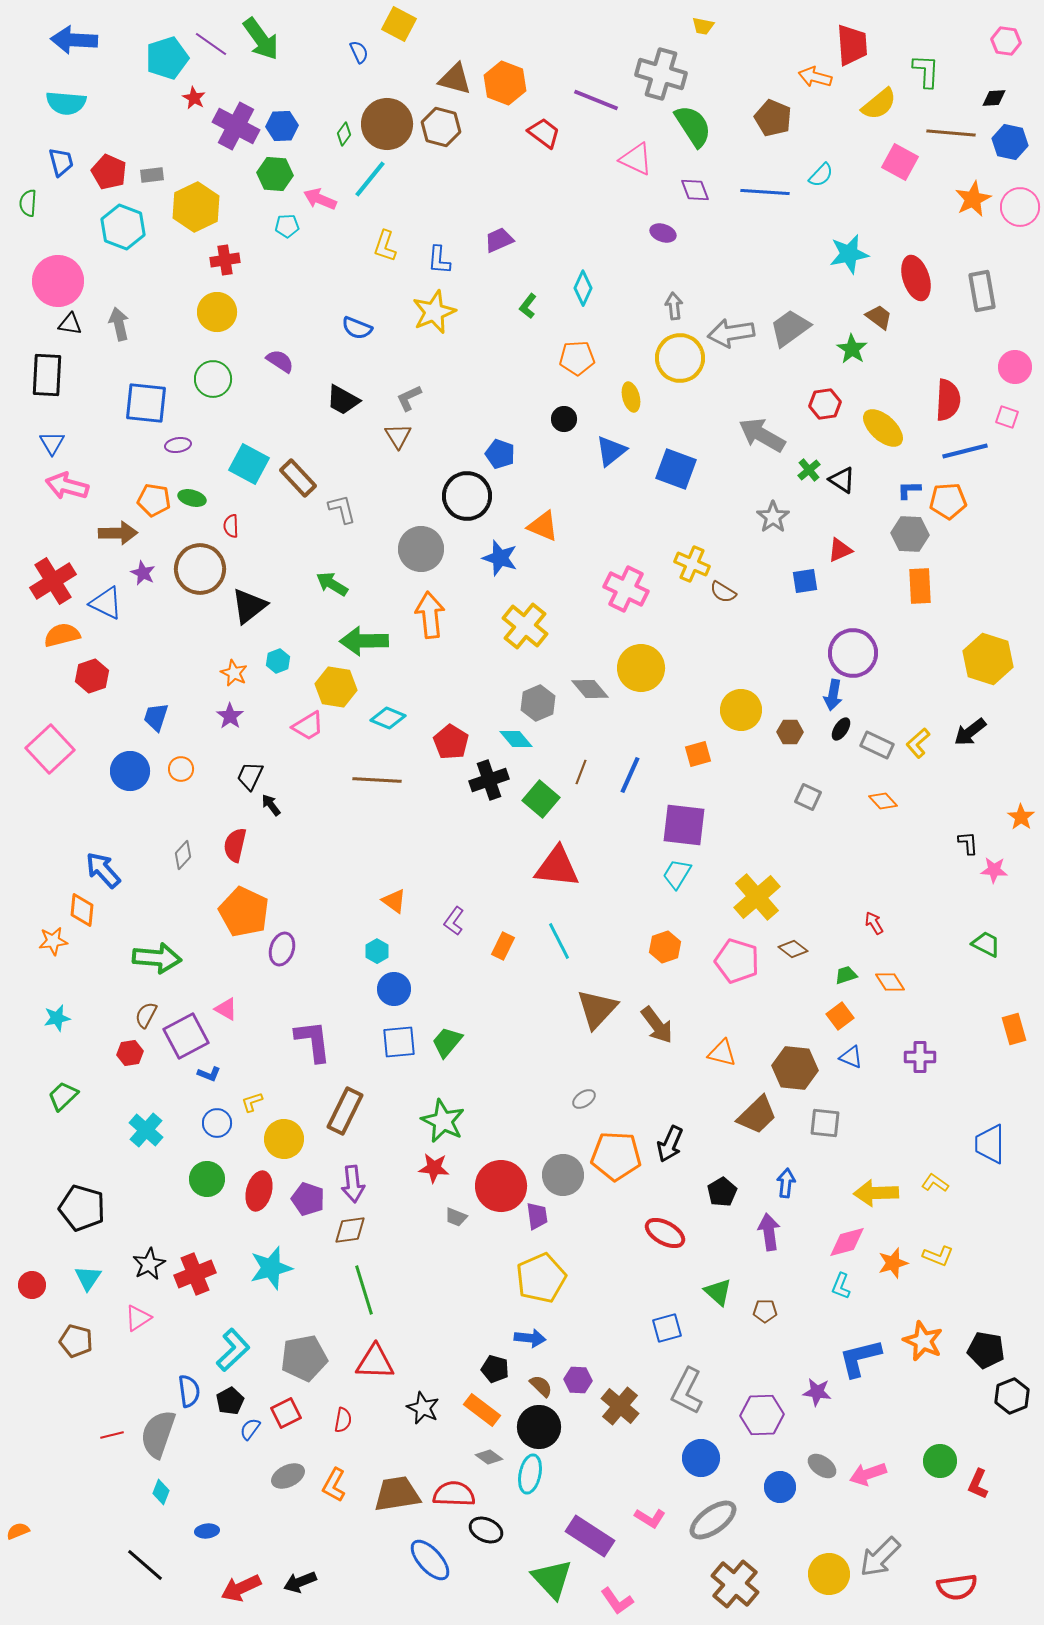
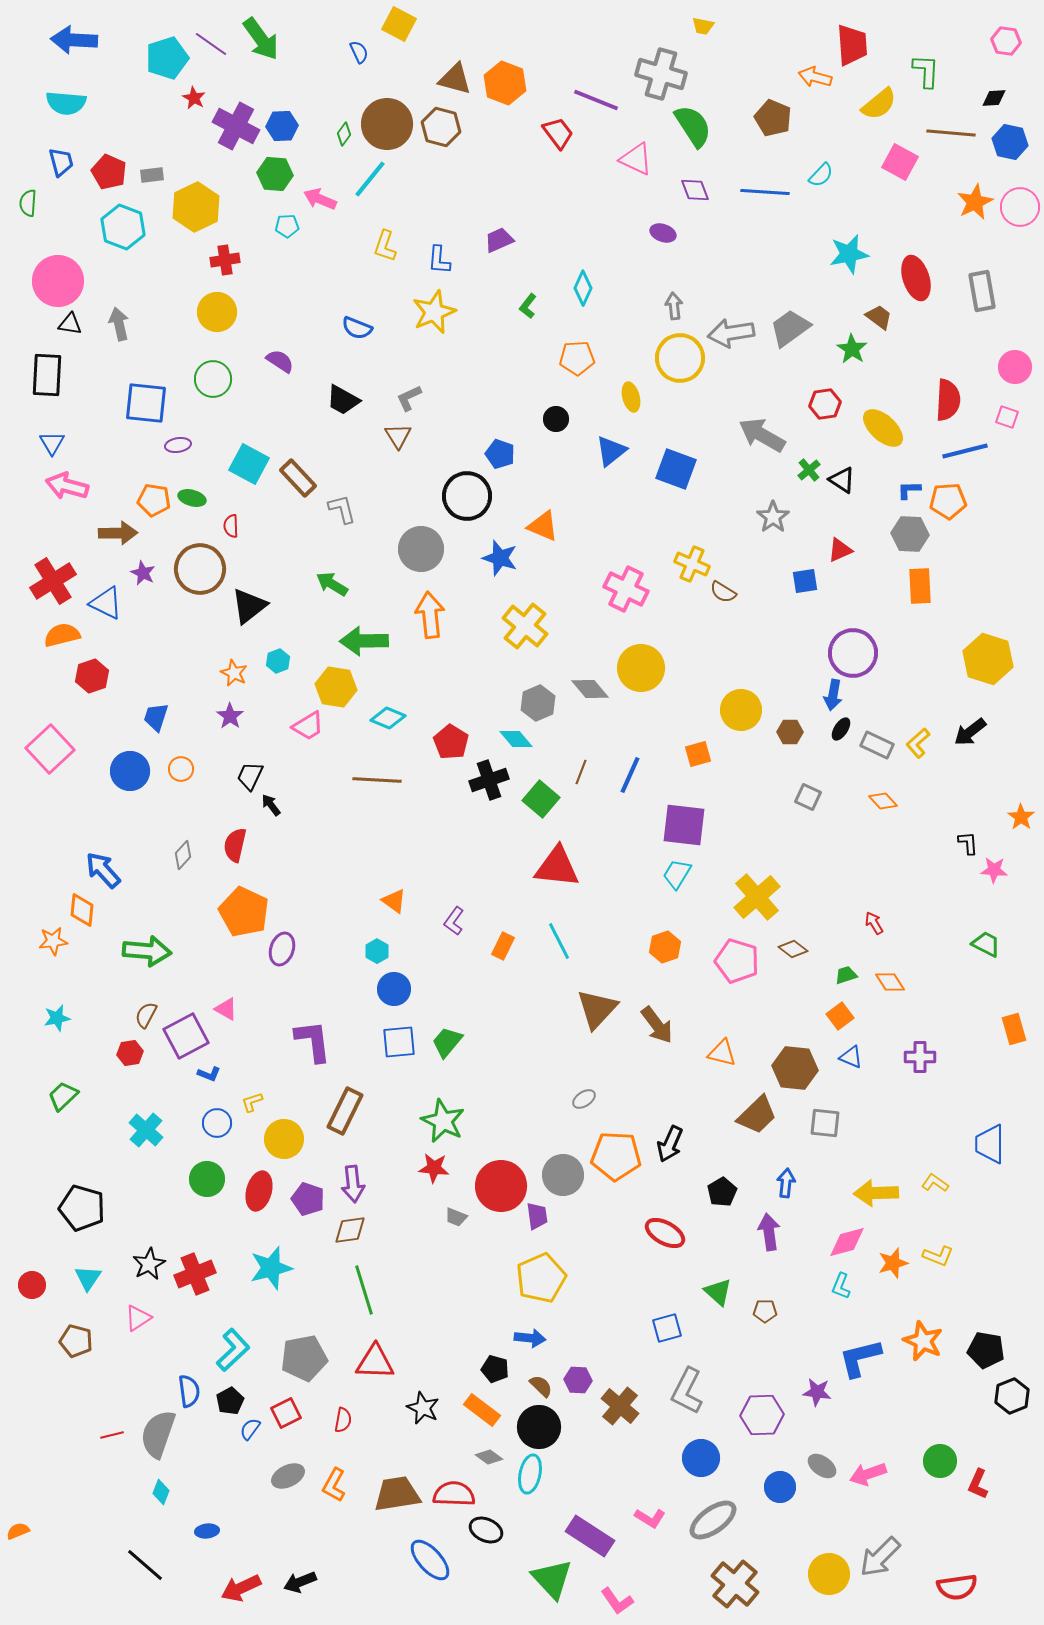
red trapezoid at (544, 133): moved 14 px right; rotated 16 degrees clockwise
orange star at (973, 199): moved 2 px right, 3 px down
black circle at (564, 419): moved 8 px left
green arrow at (157, 958): moved 10 px left, 7 px up
